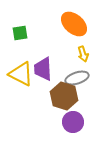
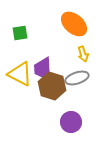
yellow triangle: moved 1 px left
brown hexagon: moved 12 px left, 10 px up
purple circle: moved 2 px left
